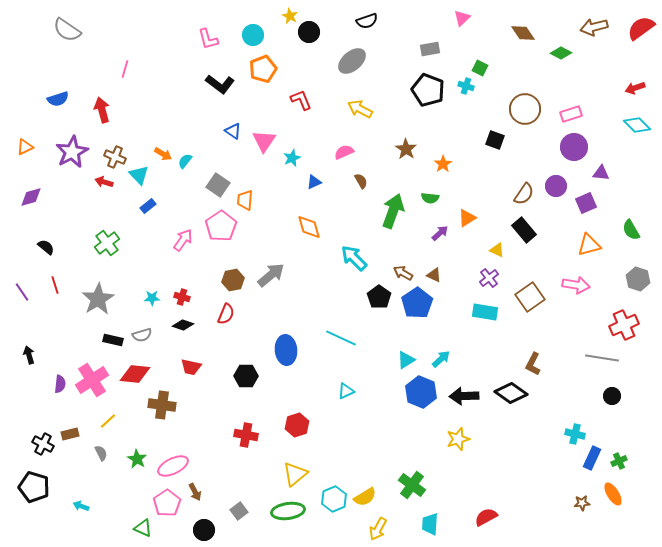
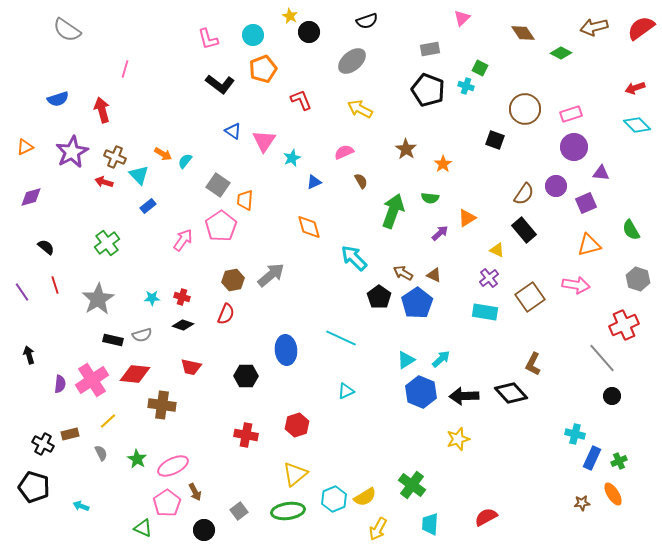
gray line at (602, 358): rotated 40 degrees clockwise
black diamond at (511, 393): rotated 12 degrees clockwise
